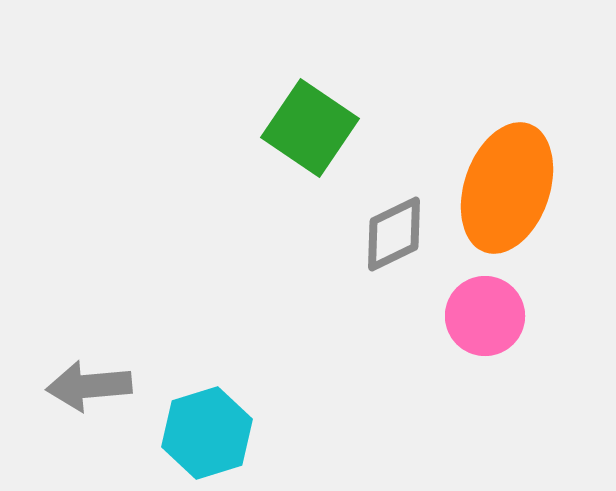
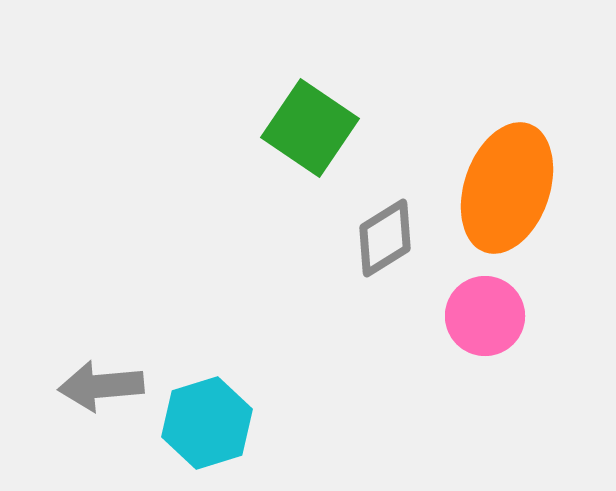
gray diamond: moved 9 px left, 4 px down; rotated 6 degrees counterclockwise
gray arrow: moved 12 px right
cyan hexagon: moved 10 px up
